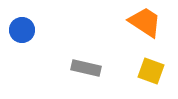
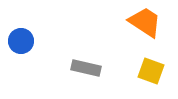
blue circle: moved 1 px left, 11 px down
